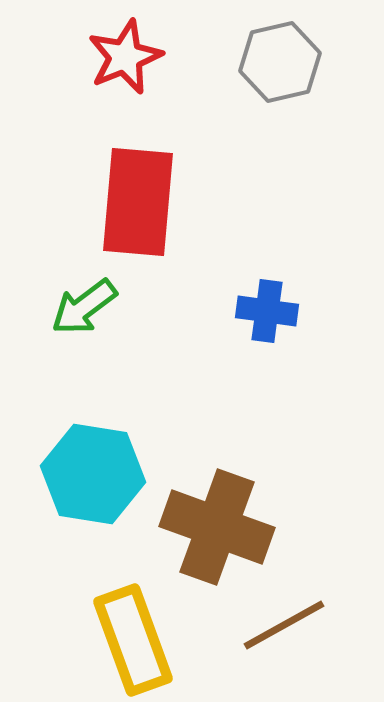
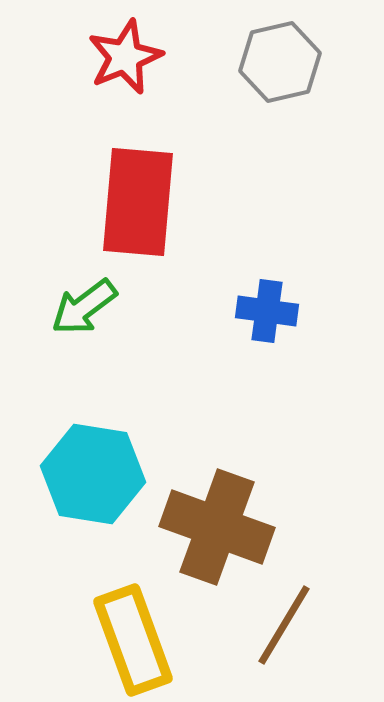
brown line: rotated 30 degrees counterclockwise
